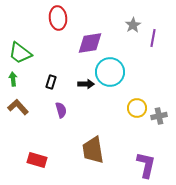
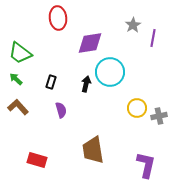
green arrow: moved 3 px right; rotated 40 degrees counterclockwise
black arrow: rotated 77 degrees counterclockwise
